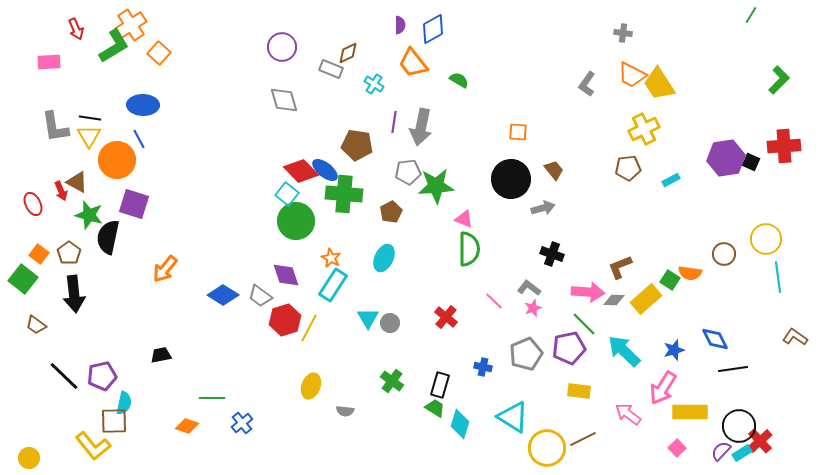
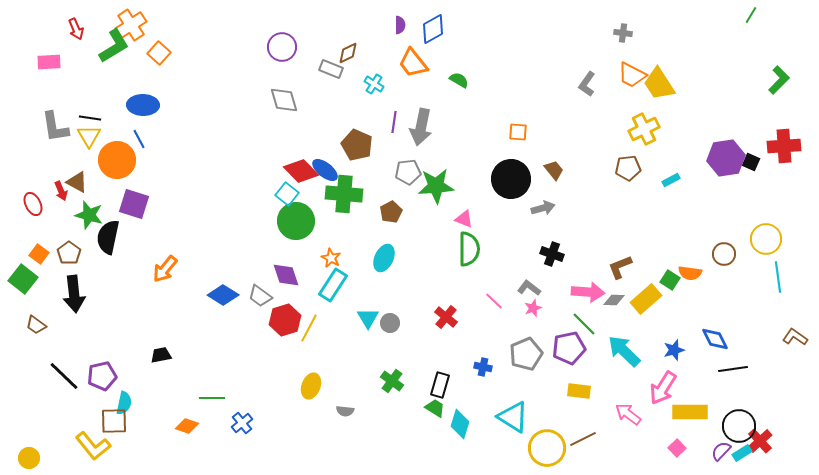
brown pentagon at (357, 145): rotated 16 degrees clockwise
